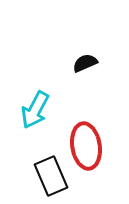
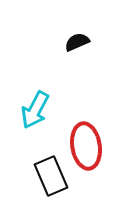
black semicircle: moved 8 px left, 21 px up
